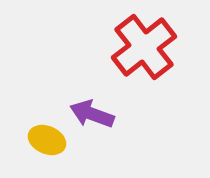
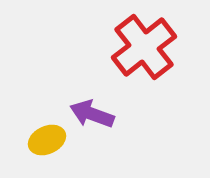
yellow ellipse: rotated 48 degrees counterclockwise
